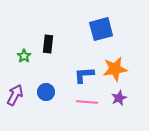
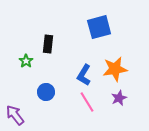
blue square: moved 2 px left, 2 px up
green star: moved 2 px right, 5 px down
blue L-shape: rotated 55 degrees counterclockwise
purple arrow: moved 20 px down; rotated 65 degrees counterclockwise
pink line: rotated 55 degrees clockwise
